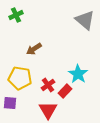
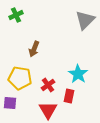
gray triangle: rotated 35 degrees clockwise
brown arrow: rotated 35 degrees counterclockwise
red rectangle: moved 4 px right, 5 px down; rotated 32 degrees counterclockwise
